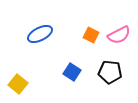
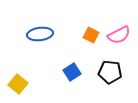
blue ellipse: rotated 20 degrees clockwise
blue square: rotated 24 degrees clockwise
